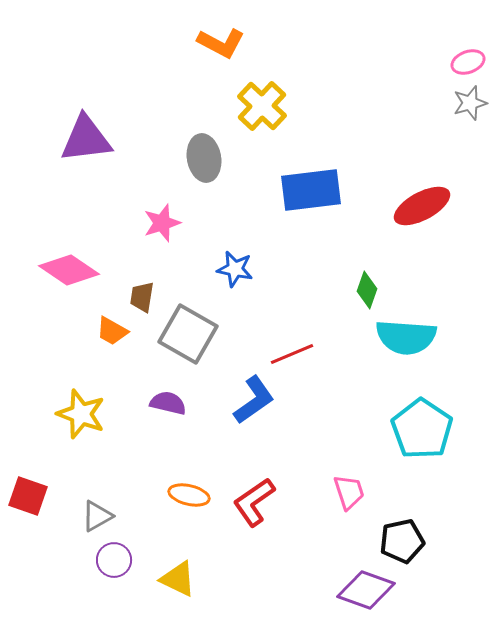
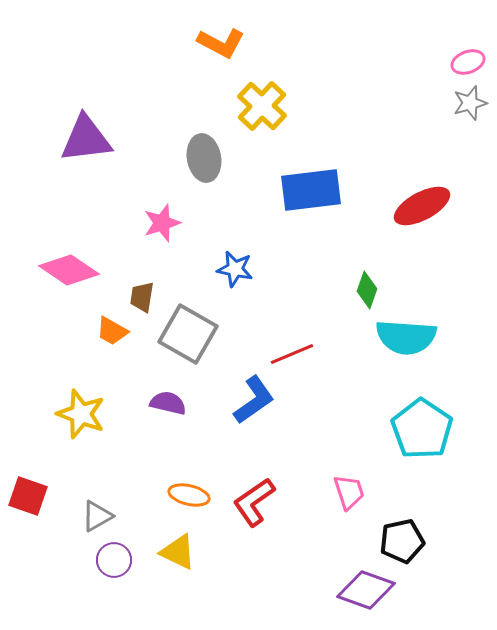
yellow triangle: moved 27 px up
